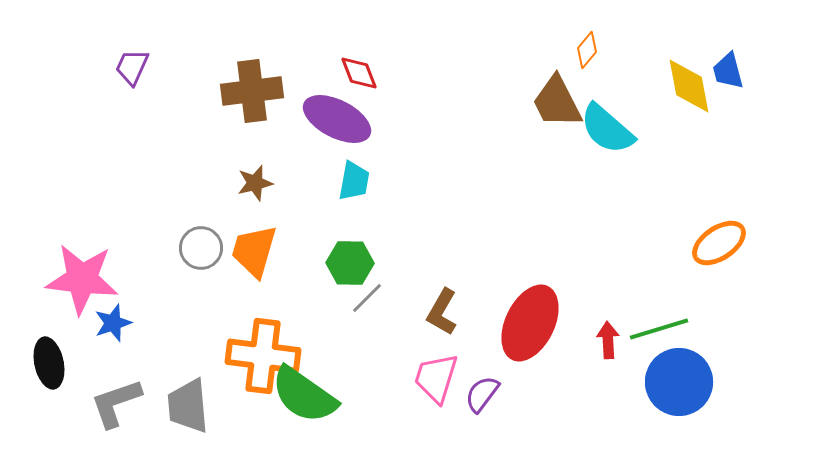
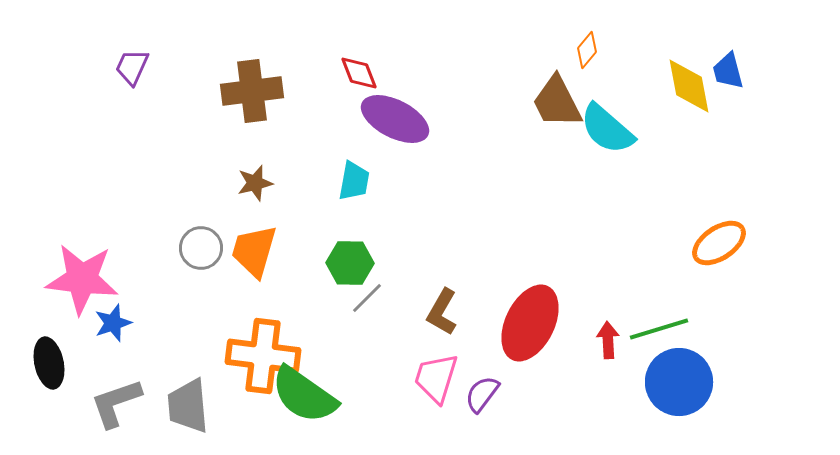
purple ellipse: moved 58 px right
